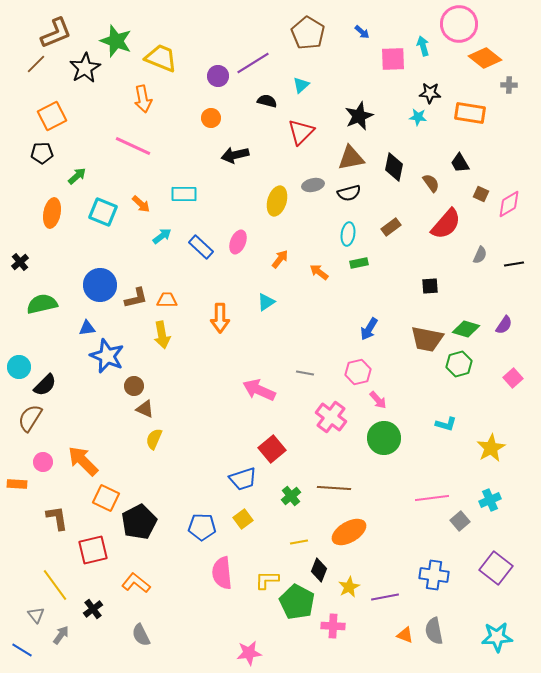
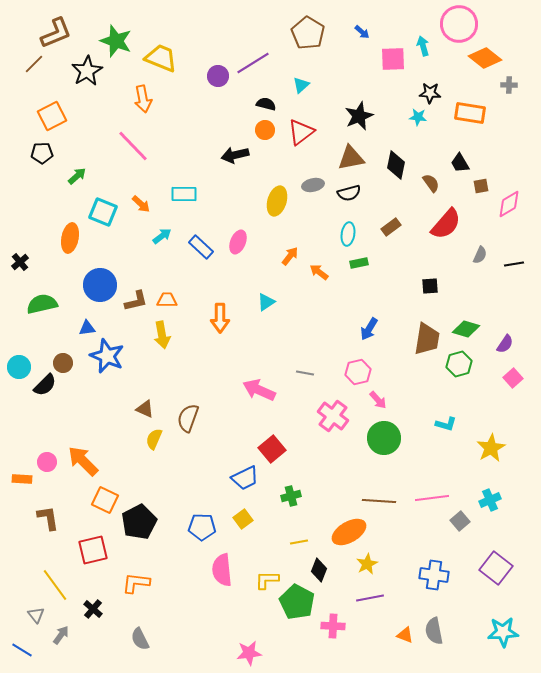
brown line at (36, 64): moved 2 px left
black star at (85, 68): moved 2 px right, 3 px down
black semicircle at (267, 101): moved 1 px left, 3 px down
orange circle at (211, 118): moved 54 px right, 12 px down
red triangle at (301, 132): rotated 8 degrees clockwise
pink line at (133, 146): rotated 21 degrees clockwise
black diamond at (394, 167): moved 2 px right, 2 px up
brown square at (481, 194): moved 8 px up; rotated 35 degrees counterclockwise
orange ellipse at (52, 213): moved 18 px right, 25 px down
orange arrow at (280, 259): moved 10 px right, 3 px up
brown L-shape at (136, 298): moved 3 px down
purple semicircle at (504, 325): moved 1 px right, 19 px down
brown trapezoid at (427, 339): rotated 92 degrees counterclockwise
brown circle at (134, 386): moved 71 px left, 23 px up
pink cross at (331, 417): moved 2 px right, 1 px up
brown semicircle at (30, 418): moved 158 px right; rotated 12 degrees counterclockwise
pink circle at (43, 462): moved 4 px right
blue trapezoid at (243, 479): moved 2 px right, 1 px up; rotated 8 degrees counterclockwise
orange rectangle at (17, 484): moved 5 px right, 5 px up
brown line at (334, 488): moved 45 px right, 13 px down
green cross at (291, 496): rotated 24 degrees clockwise
orange square at (106, 498): moved 1 px left, 2 px down
brown L-shape at (57, 518): moved 9 px left
pink semicircle at (222, 573): moved 3 px up
orange L-shape at (136, 583): rotated 32 degrees counterclockwise
yellow star at (349, 587): moved 18 px right, 23 px up
purple line at (385, 597): moved 15 px left, 1 px down
black cross at (93, 609): rotated 12 degrees counterclockwise
gray semicircle at (141, 635): moved 1 px left, 4 px down
cyan star at (497, 637): moved 6 px right, 5 px up
